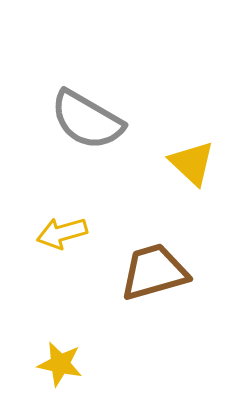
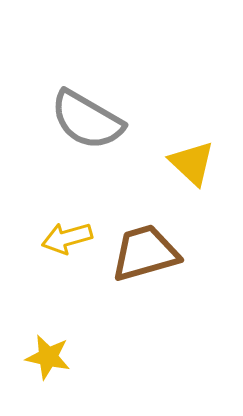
yellow arrow: moved 5 px right, 5 px down
brown trapezoid: moved 9 px left, 19 px up
yellow star: moved 12 px left, 7 px up
